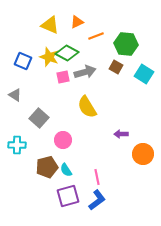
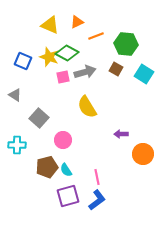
brown square: moved 2 px down
